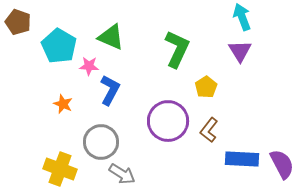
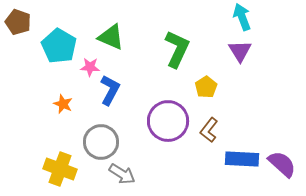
pink star: moved 1 px right, 1 px down
purple semicircle: rotated 20 degrees counterclockwise
